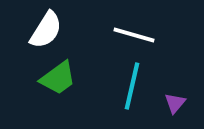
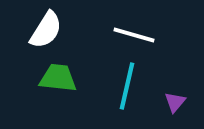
green trapezoid: rotated 138 degrees counterclockwise
cyan line: moved 5 px left
purple triangle: moved 1 px up
